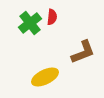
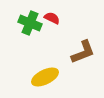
red semicircle: moved 1 px down; rotated 70 degrees counterclockwise
green cross: rotated 30 degrees counterclockwise
